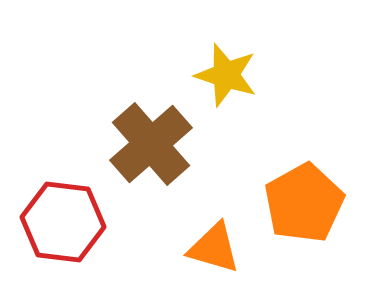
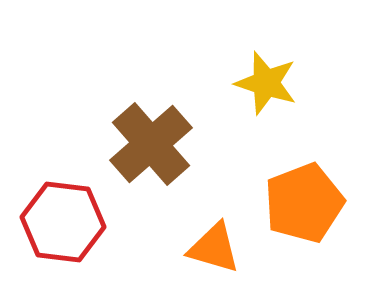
yellow star: moved 40 px right, 8 px down
orange pentagon: rotated 8 degrees clockwise
